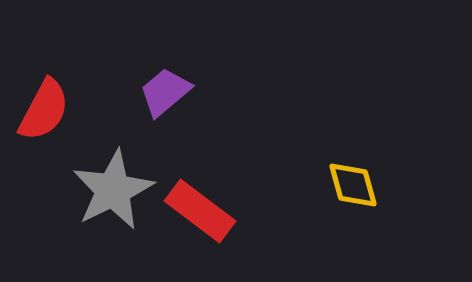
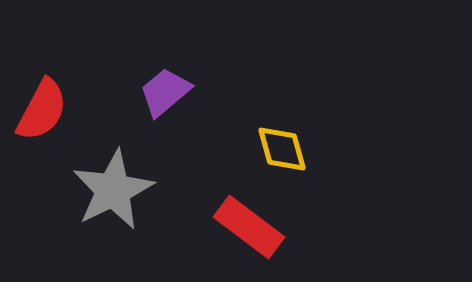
red semicircle: moved 2 px left
yellow diamond: moved 71 px left, 36 px up
red rectangle: moved 49 px right, 16 px down
